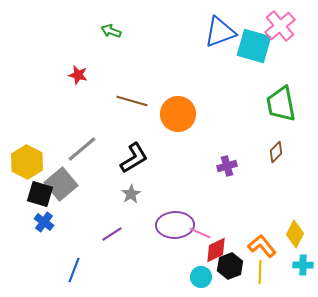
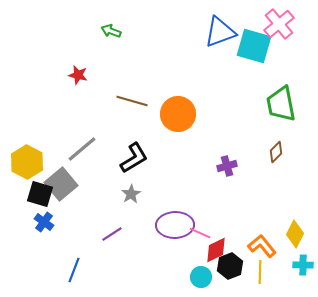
pink cross: moved 1 px left, 2 px up
